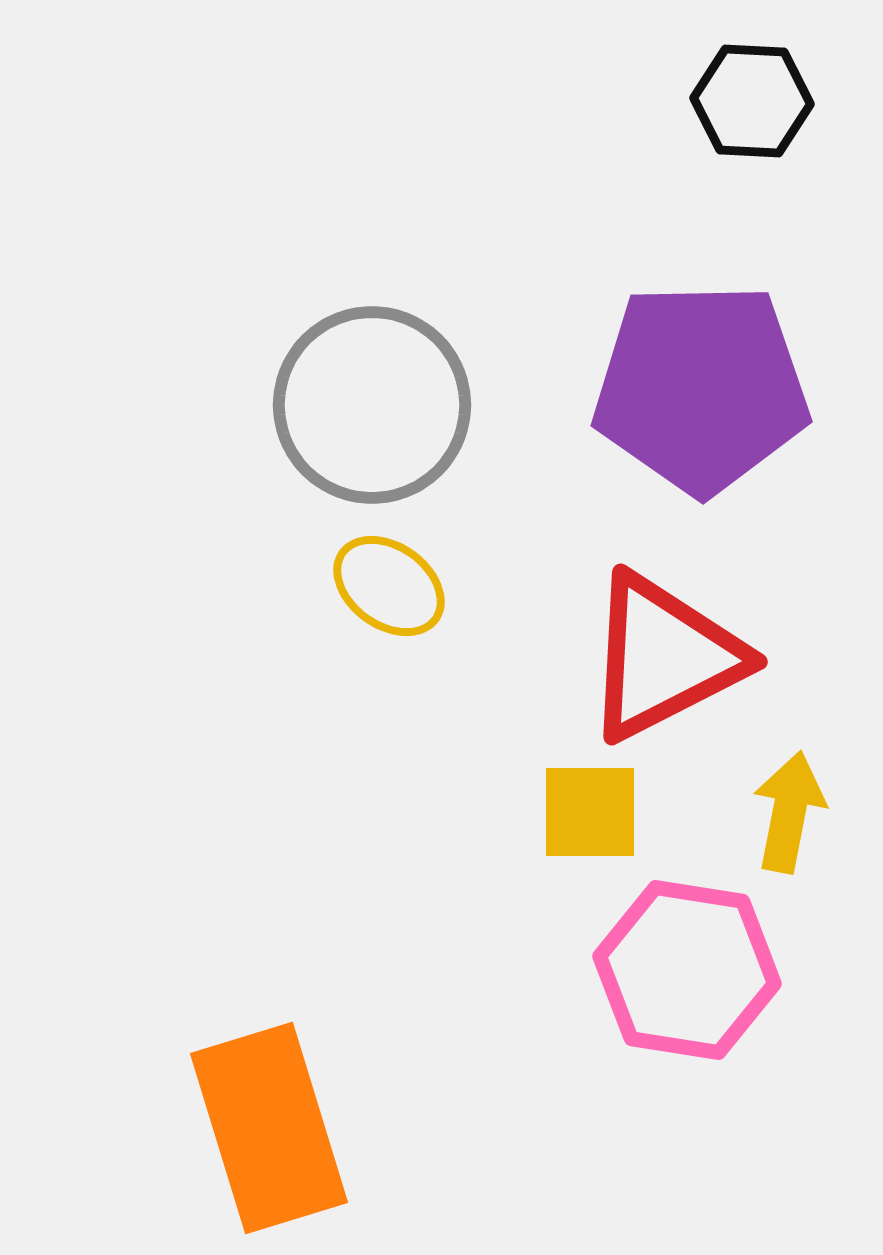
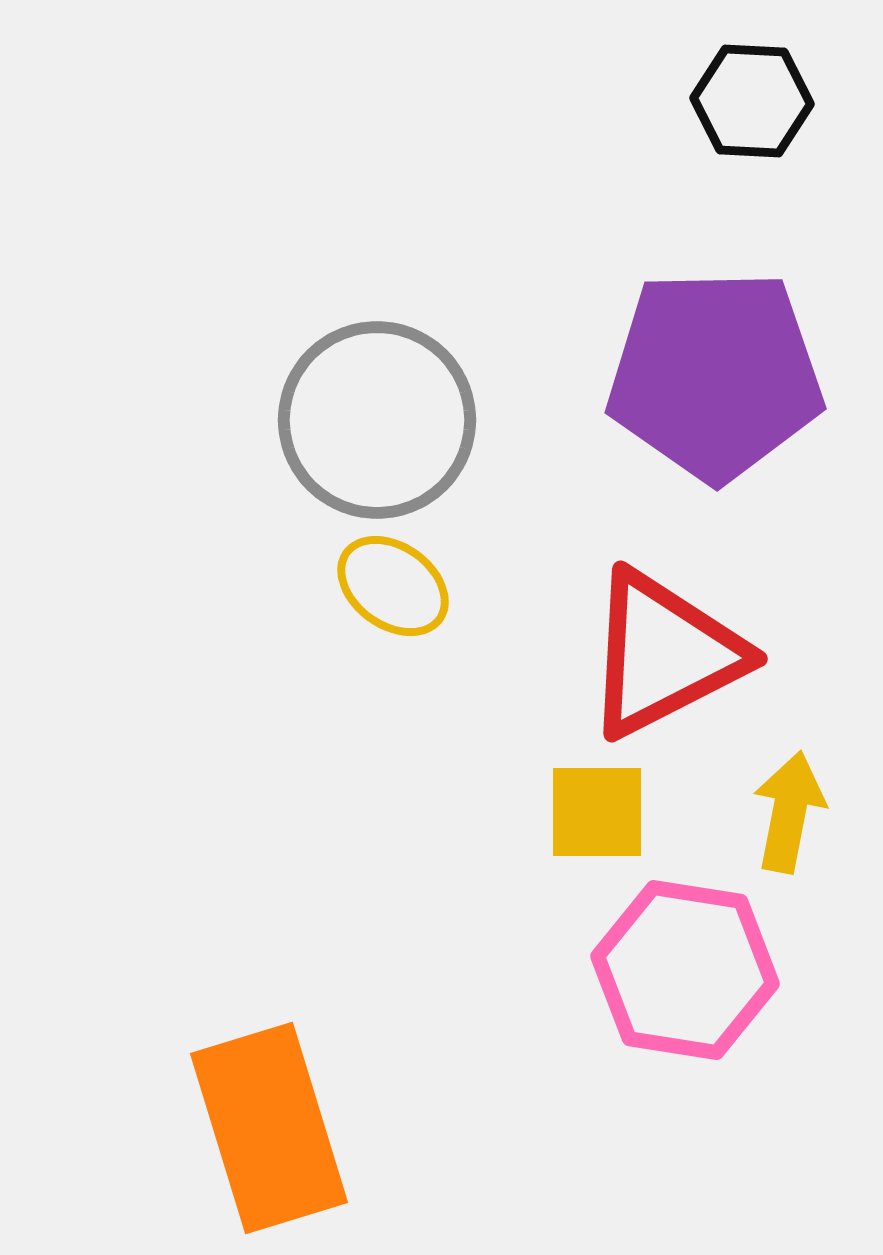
purple pentagon: moved 14 px right, 13 px up
gray circle: moved 5 px right, 15 px down
yellow ellipse: moved 4 px right
red triangle: moved 3 px up
yellow square: moved 7 px right
pink hexagon: moved 2 px left
